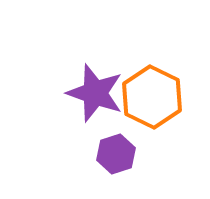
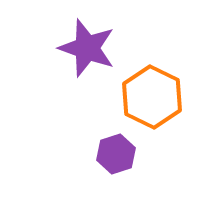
purple star: moved 8 px left, 45 px up
